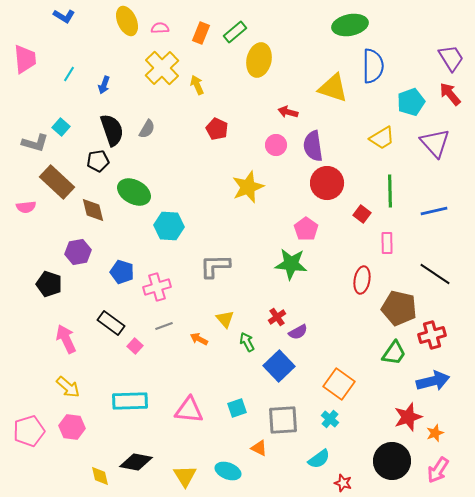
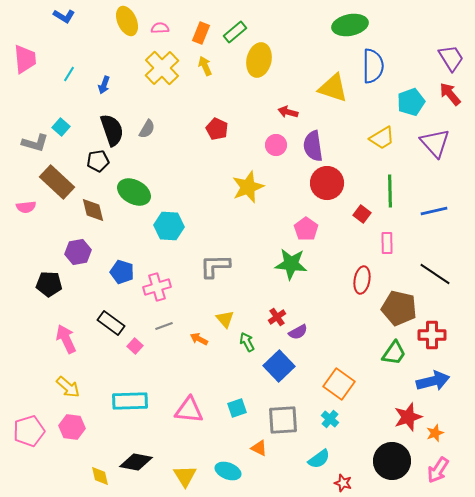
yellow arrow at (197, 85): moved 8 px right, 19 px up
black pentagon at (49, 284): rotated 15 degrees counterclockwise
red cross at (432, 335): rotated 16 degrees clockwise
